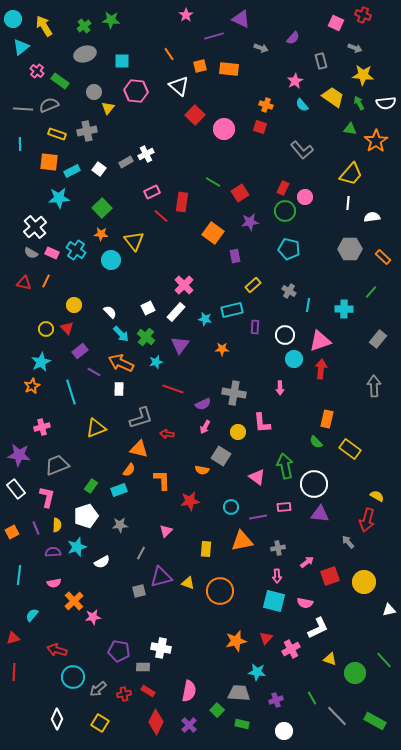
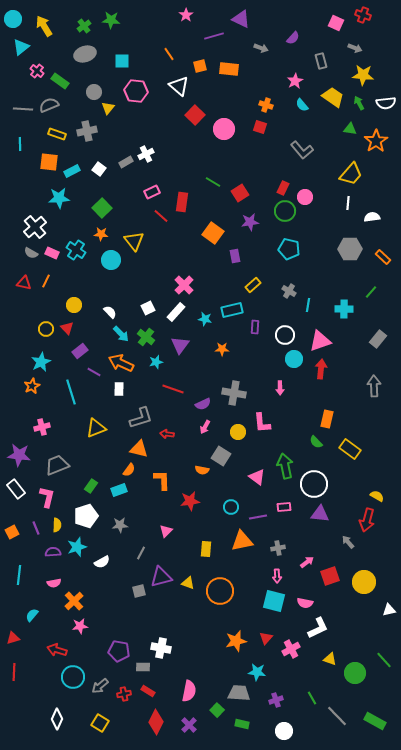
pink star at (93, 617): moved 13 px left, 9 px down
gray arrow at (98, 689): moved 2 px right, 3 px up
